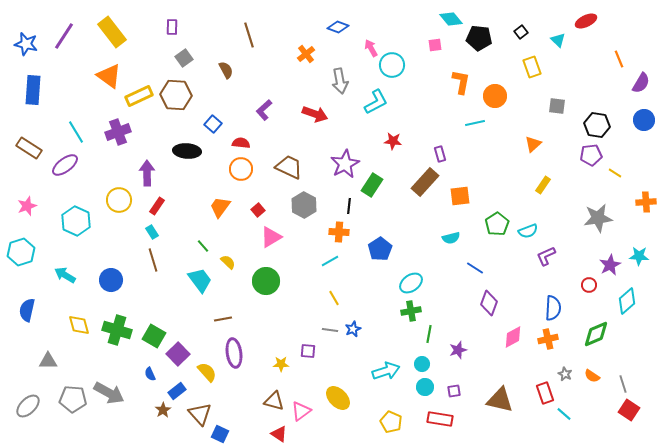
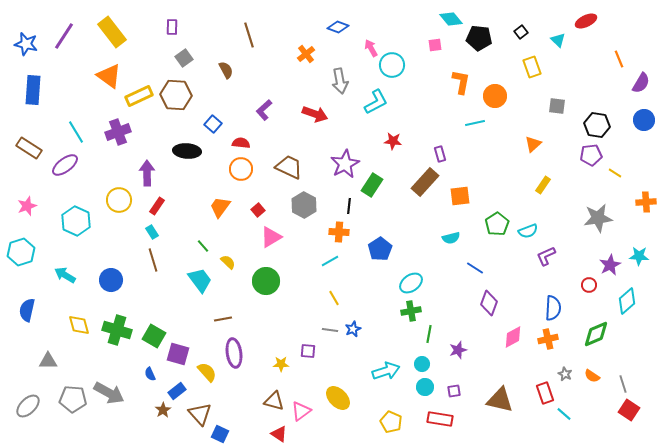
purple square at (178, 354): rotated 30 degrees counterclockwise
